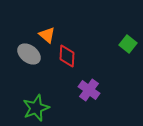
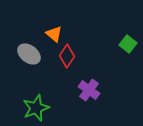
orange triangle: moved 7 px right, 1 px up
red diamond: rotated 30 degrees clockwise
